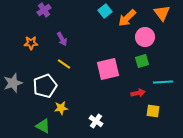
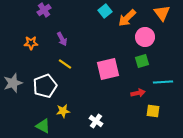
yellow line: moved 1 px right
yellow star: moved 2 px right, 3 px down
